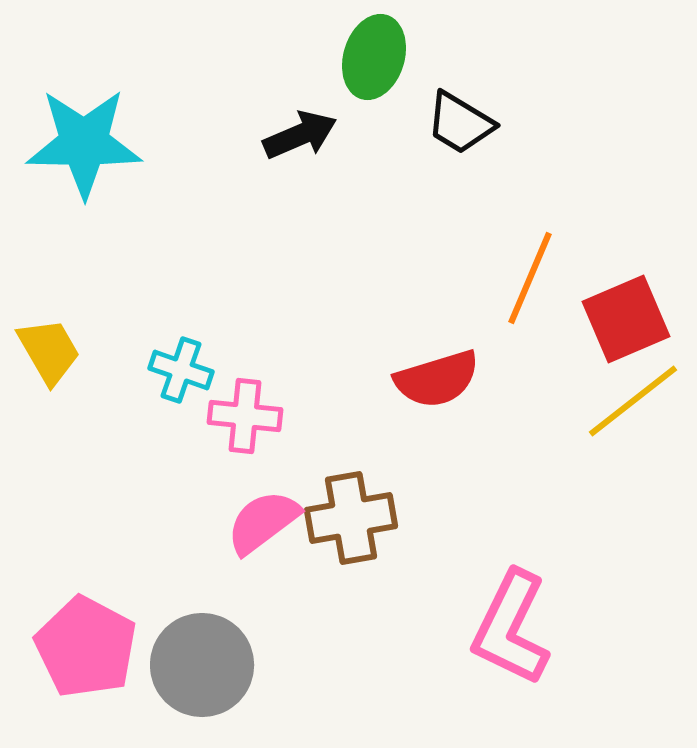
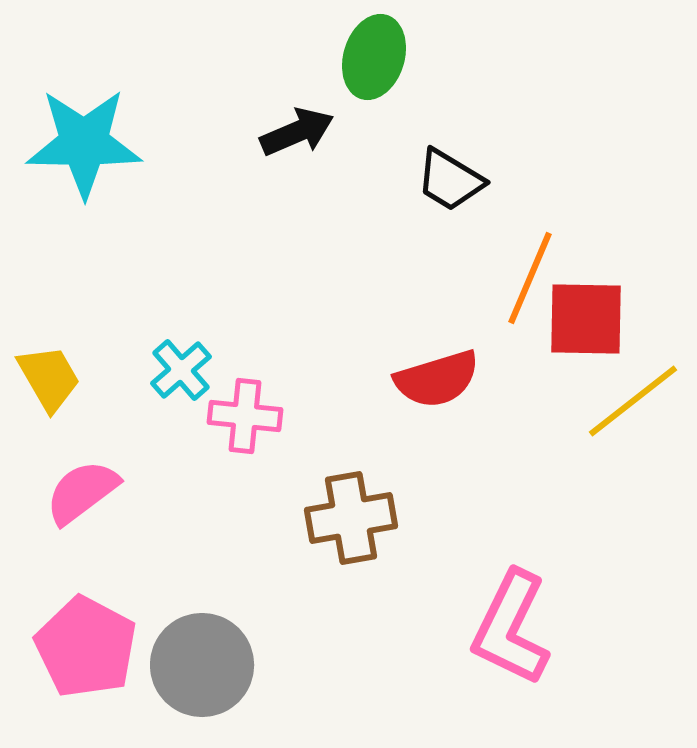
black trapezoid: moved 10 px left, 57 px down
black arrow: moved 3 px left, 3 px up
red square: moved 40 px left; rotated 24 degrees clockwise
yellow trapezoid: moved 27 px down
cyan cross: rotated 30 degrees clockwise
pink semicircle: moved 181 px left, 30 px up
